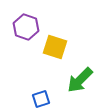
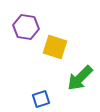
purple hexagon: rotated 10 degrees counterclockwise
green arrow: moved 2 px up
